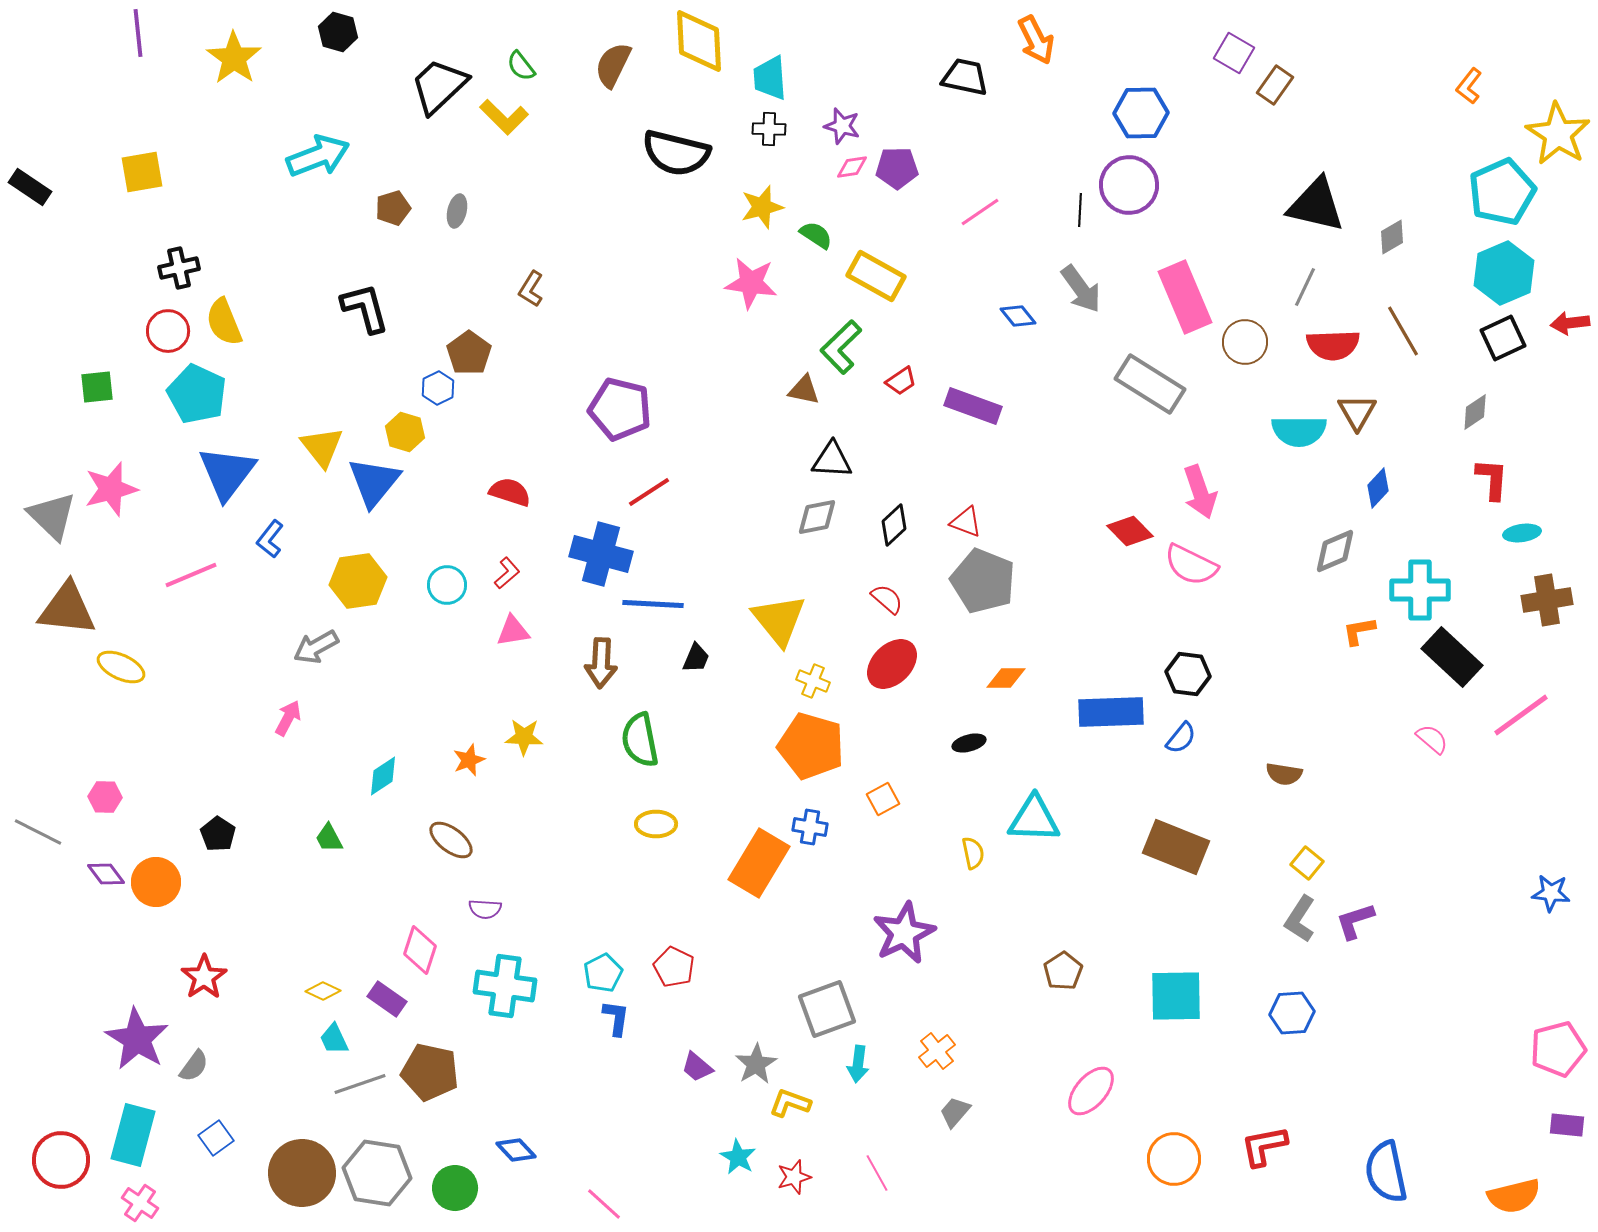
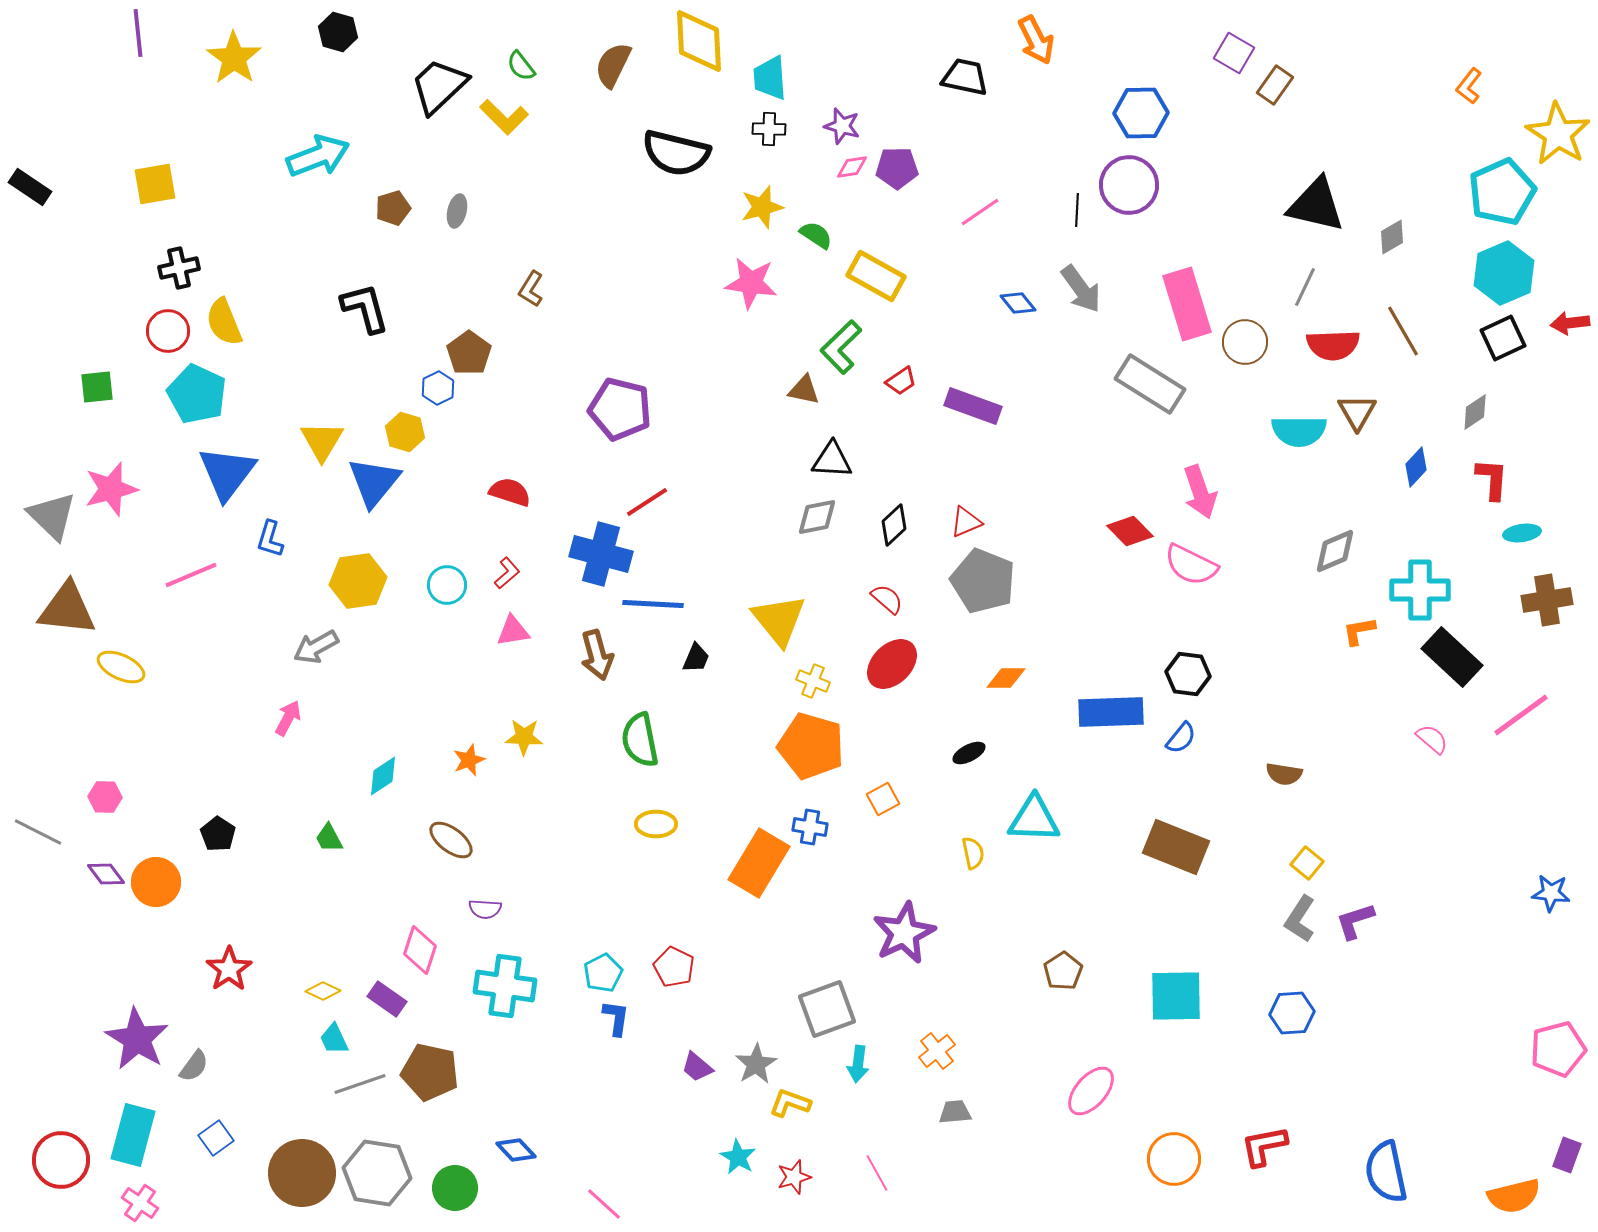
yellow square at (142, 172): moved 13 px right, 12 px down
black line at (1080, 210): moved 3 px left
pink rectangle at (1185, 297): moved 2 px right, 7 px down; rotated 6 degrees clockwise
blue diamond at (1018, 316): moved 13 px up
yellow triangle at (322, 447): moved 6 px up; rotated 9 degrees clockwise
blue diamond at (1378, 488): moved 38 px right, 21 px up
red line at (649, 492): moved 2 px left, 10 px down
red triangle at (966, 522): rotated 44 degrees counterclockwise
blue L-shape at (270, 539): rotated 21 degrees counterclockwise
brown arrow at (601, 663): moved 4 px left, 8 px up; rotated 18 degrees counterclockwise
black ellipse at (969, 743): moved 10 px down; rotated 12 degrees counterclockwise
red star at (204, 977): moved 25 px right, 8 px up
gray trapezoid at (955, 1112): rotated 44 degrees clockwise
purple rectangle at (1567, 1125): moved 30 px down; rotated 76 degrees counterclockwise
